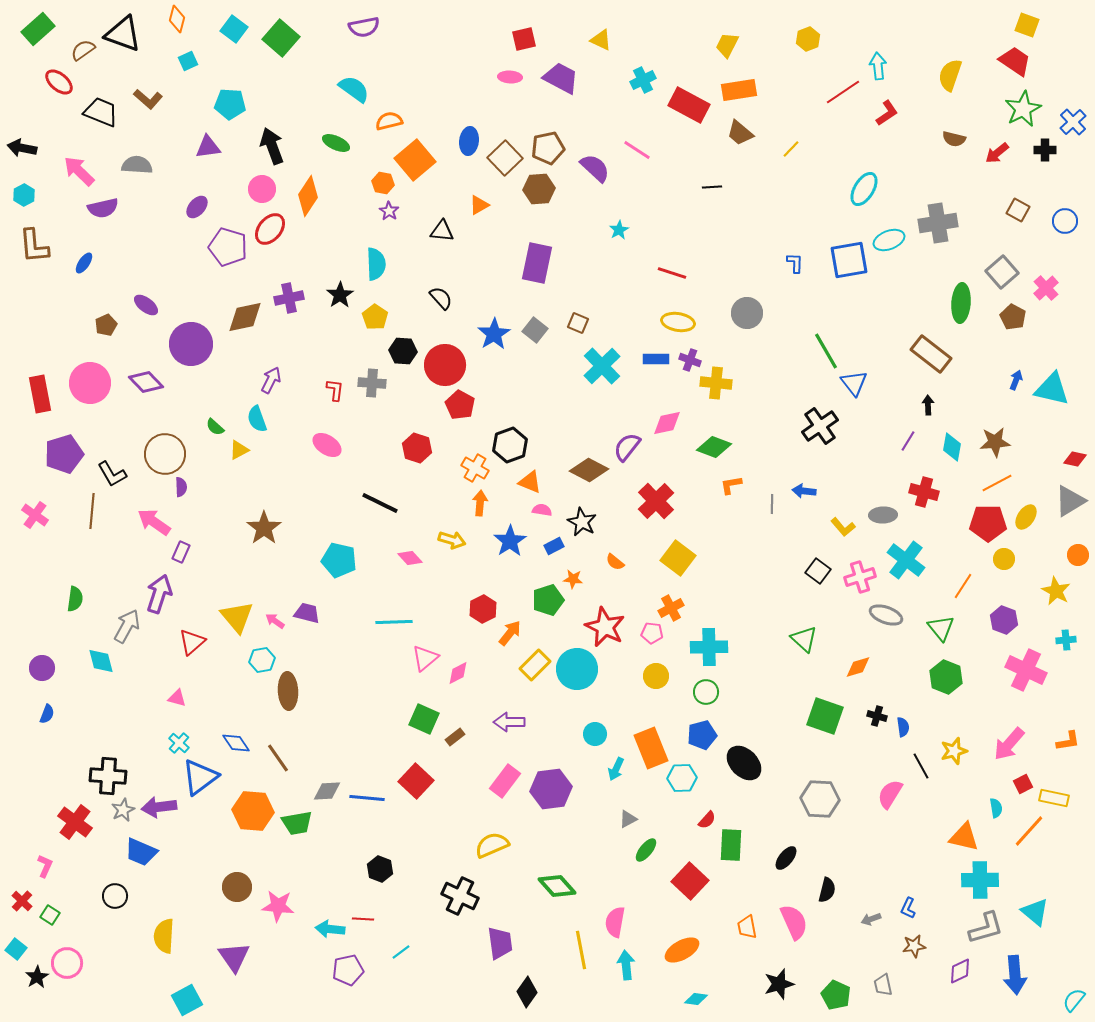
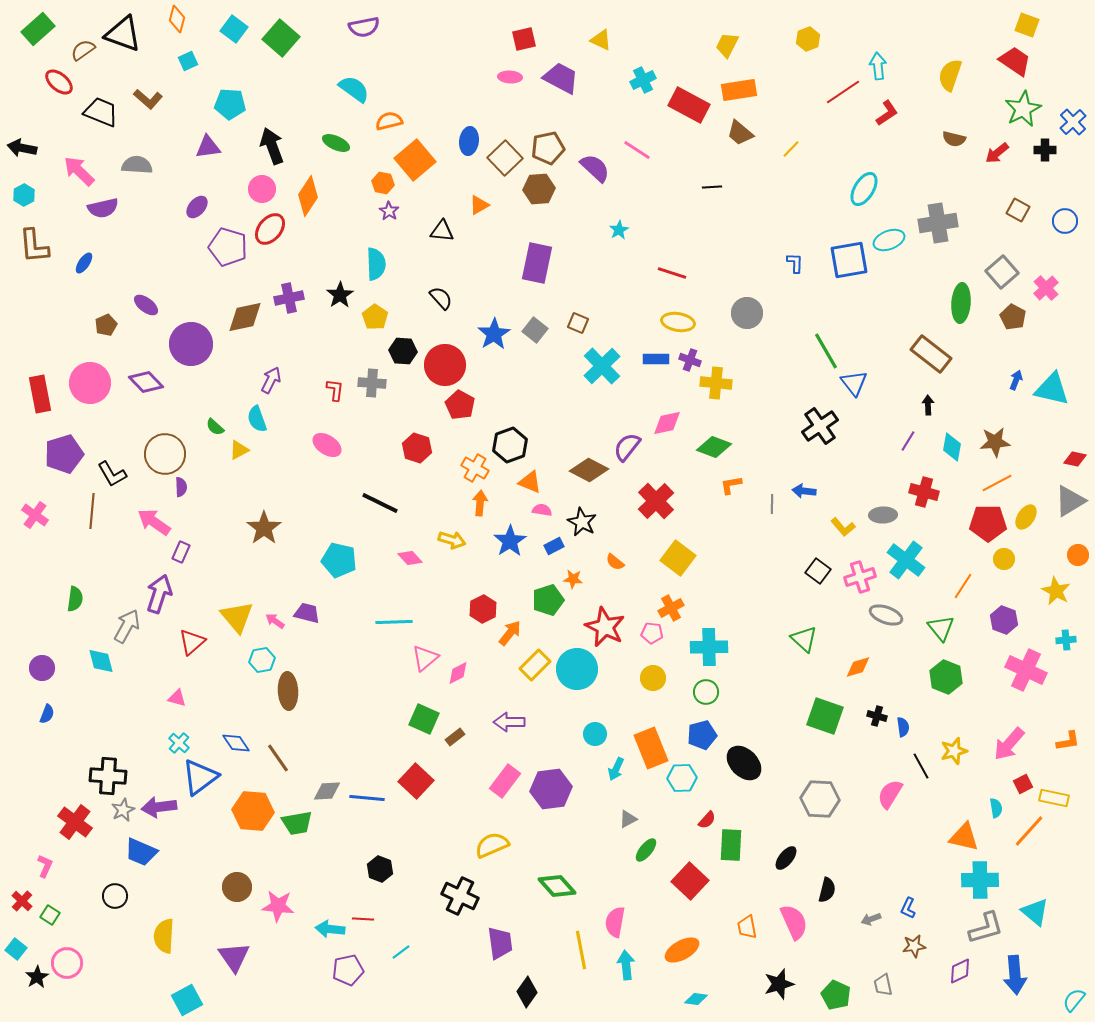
yellow circle at (656, 676): moved 3 px left, 2 px down
